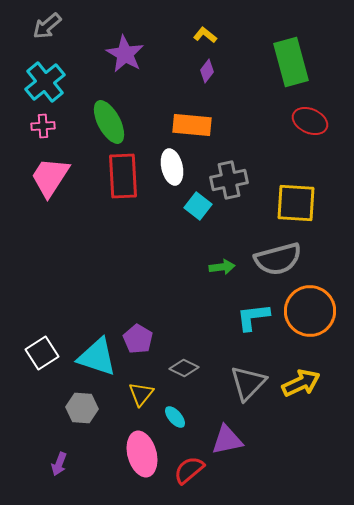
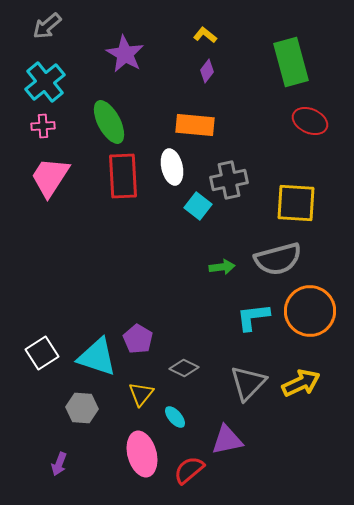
orange rectangle: moved 3 px right
